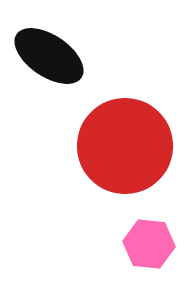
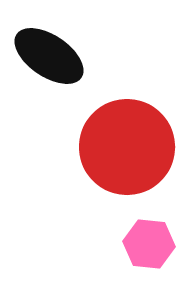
red circle: moved 2 px right, 1 px down
